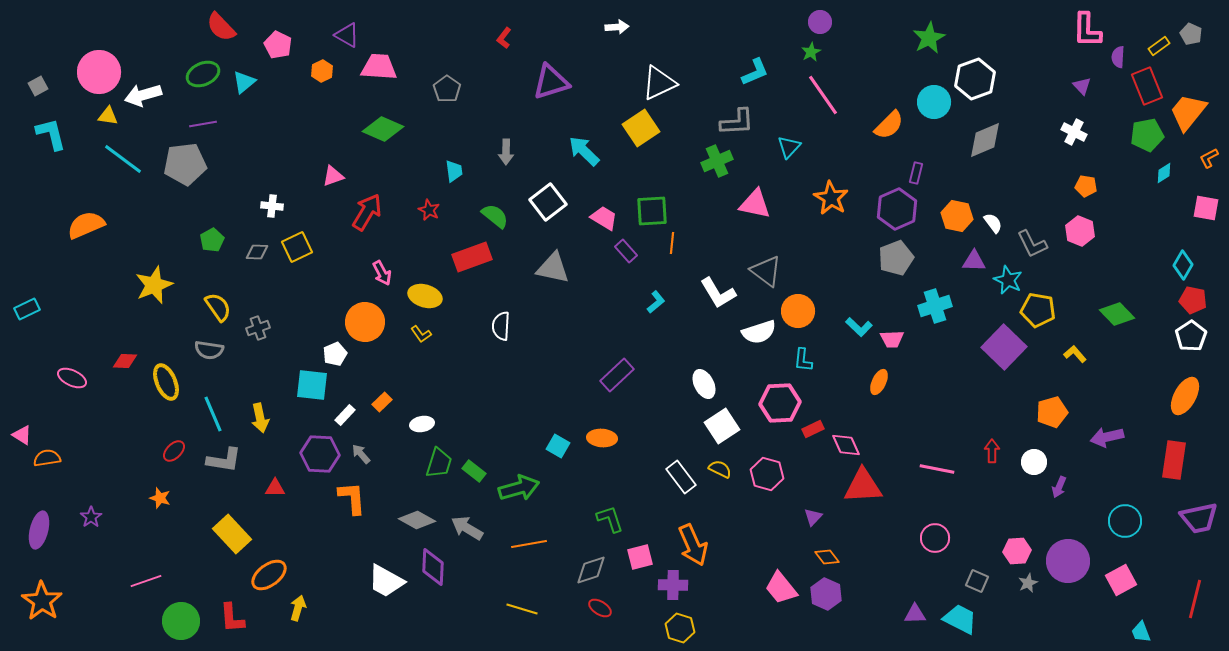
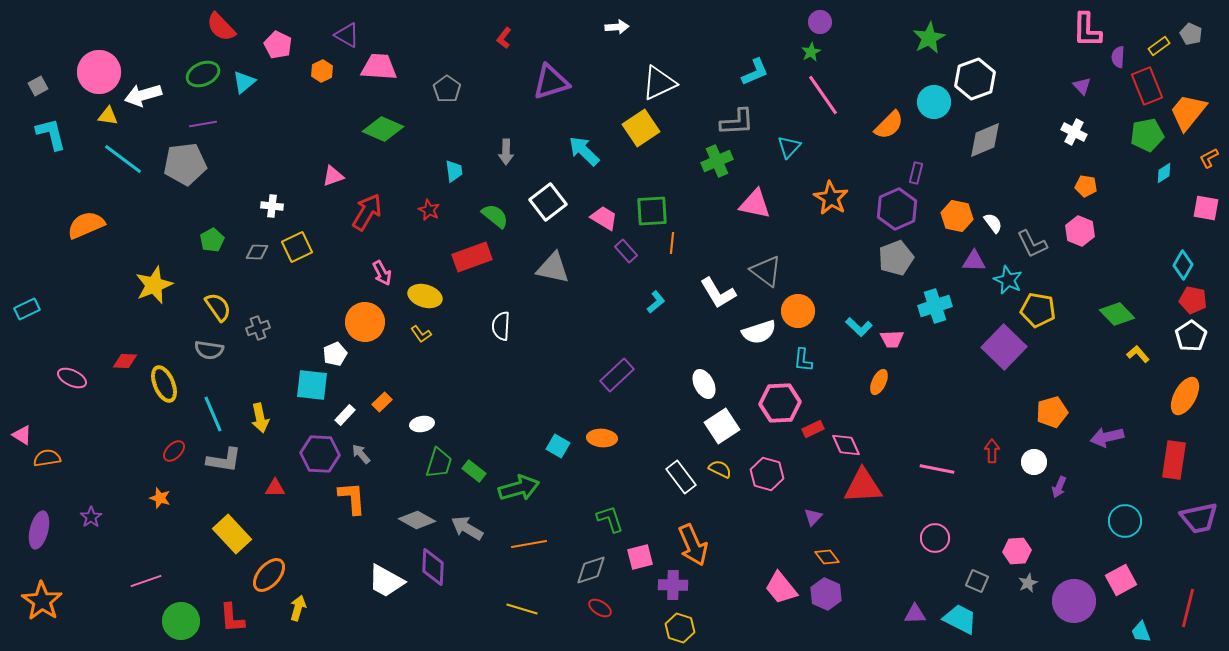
yellow L-shape at (1075, 354): moved 63 px right
yellow ellipse at (166, 382): moved 2 px left, 2 px down
purple circle at (1068, 561): moved 6 px right, 40 px down
orange ellipse at (269, 575): rotated 12 degrees counterclockwise
red line at (1195, 599): moved 7 px left, 9 px down
